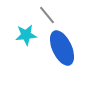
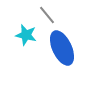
cyan star: rotated 20 degrees clockwise
